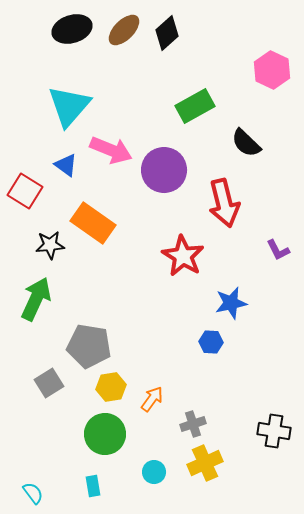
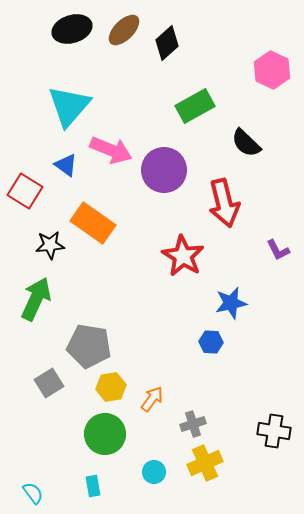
black diamond: moved 10 px down
